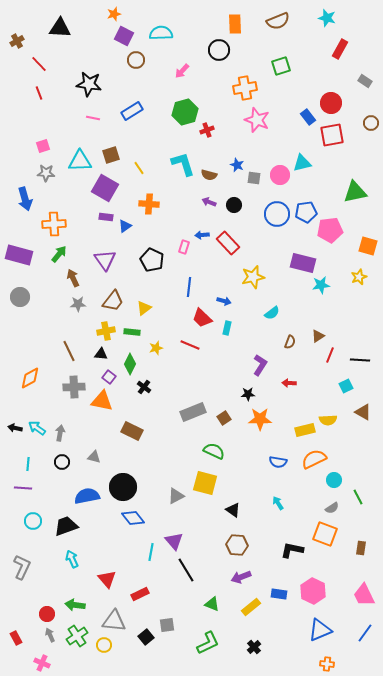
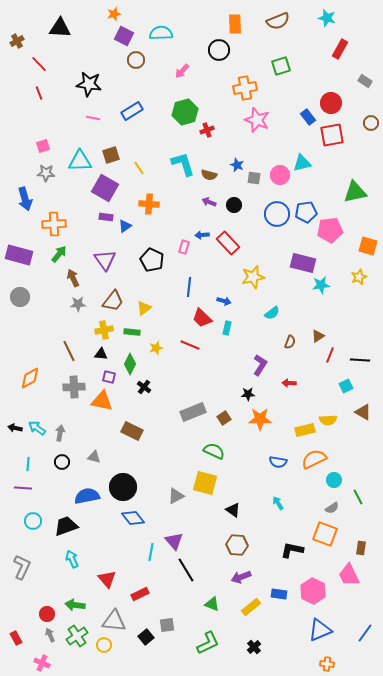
yellow cross at (106, 331): moved 2 px left, 1 px up
purple square at (109, 377): rotated 24 degrees counterclockwise
pink trapezoid at (364, 595): moved 15 px left, 20 px up
